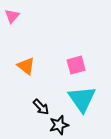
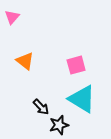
pink triangle: moved 1 px down
orange triangle: moved 1 px left, 5 px up
cyan triangle: rotated 24 degrees counterclockwise
